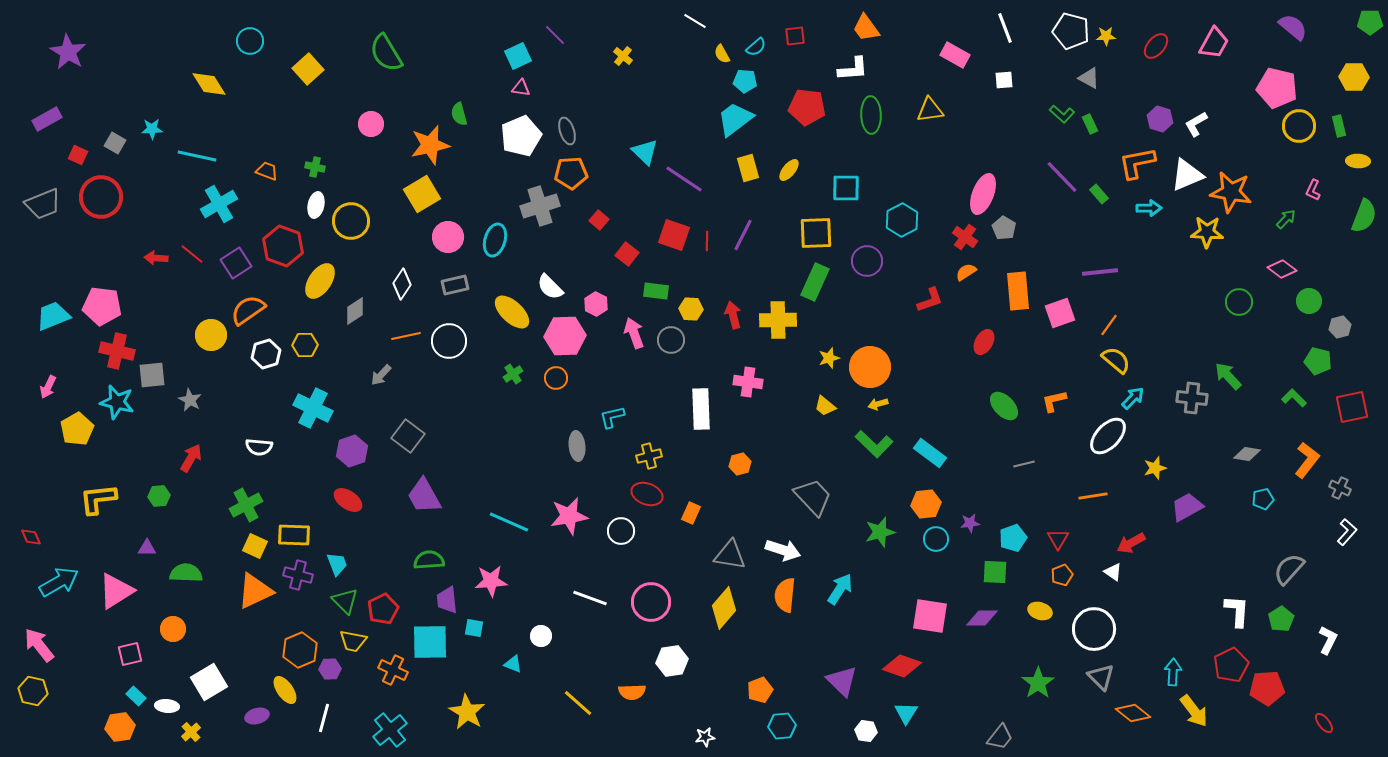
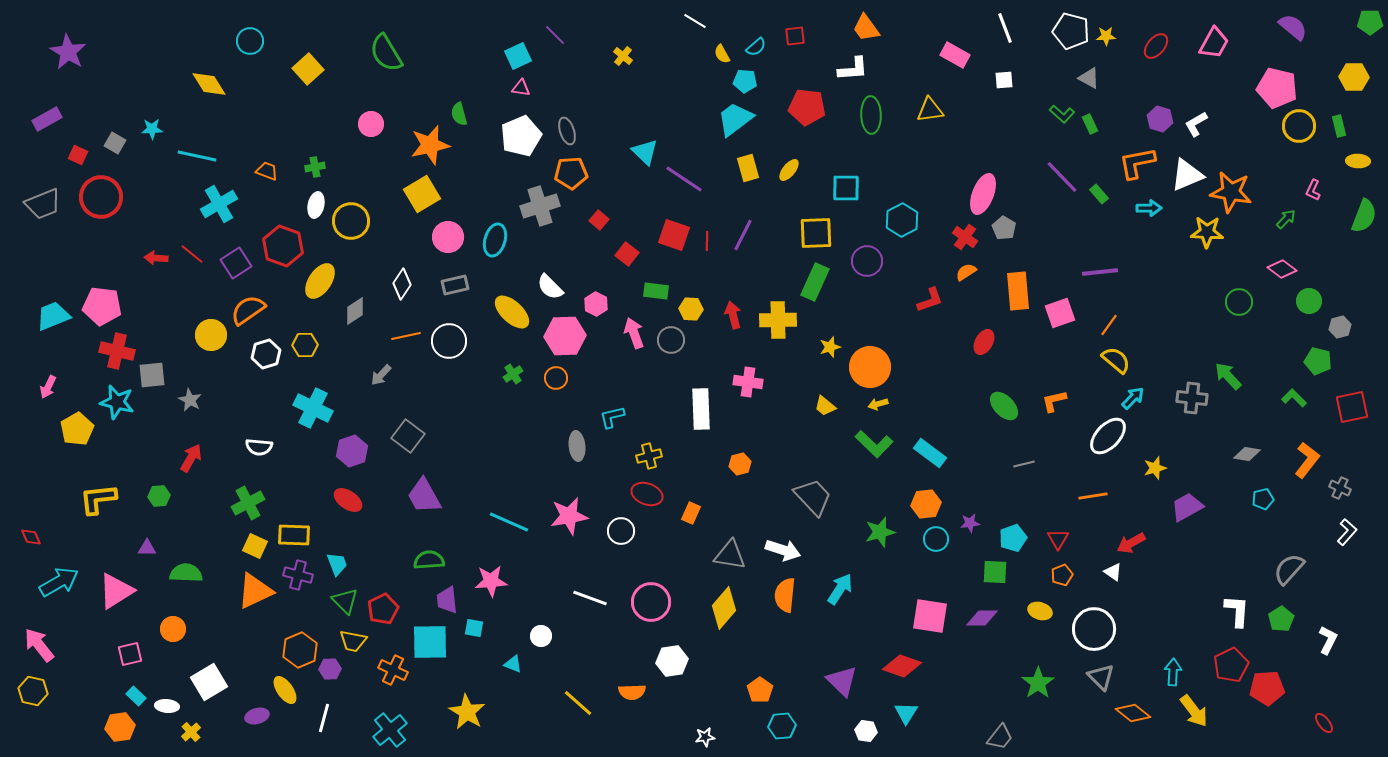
green cross at (315, 167): rotated 24 degrees counterclockwise
yellow star at (829, 358): moved 1 px right, 11 px up
green cross at (246, 505): moved 2 px right, 2 px up
orange pentagon at (760, 690): rotated 15 degrees counterclockwise
